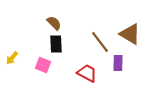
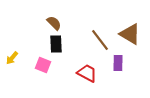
brown line: moved 2 px up
